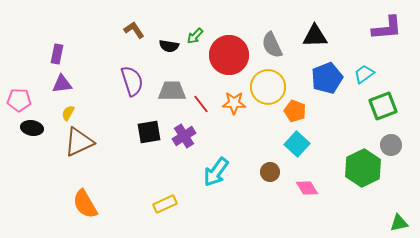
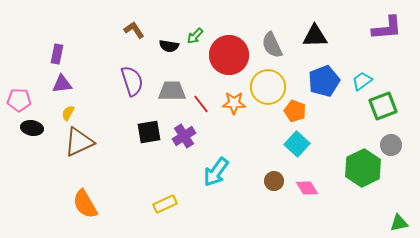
cyan trapezoid: moved 2 px left, 7 px down
blue pentagon: moved 3 px left, 3 px down
brown circle: moved 4 px right, 9 px down
